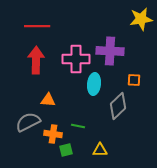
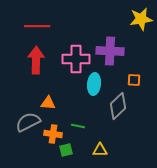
orange triangle: moved 3 px down
